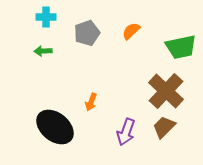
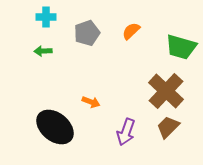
green trapezoid: rotated 28 degrees clockwise
orange arrow: rotated 90 degrees counterclockwise
brown trapezoid: moved 4 px right
